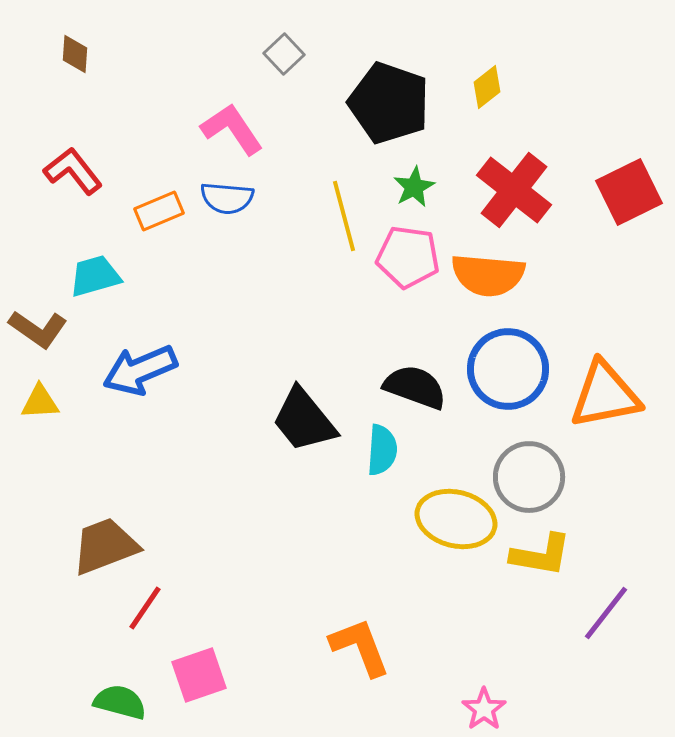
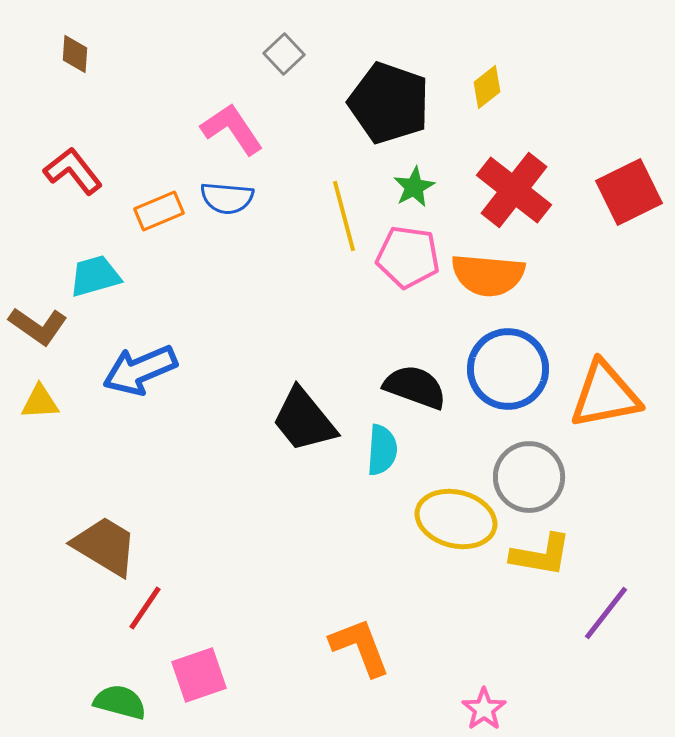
brown L-shape: moved 3 px up
brown trapezoid: rotated 52 degrees clockwise
